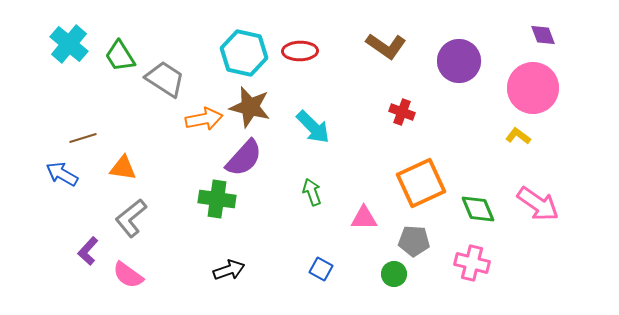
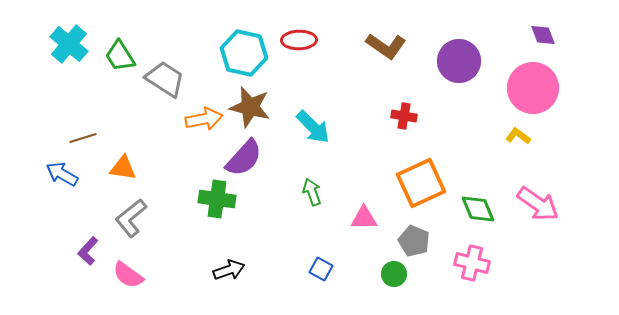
red ellipse: moved 1 px left, 11 px up
red cross: moved 2 px right, 4 px down; rotated 10 degrees counterclockwise
gray pentagon: rotated 20 degrees clockwise
